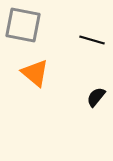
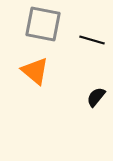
gray square: moved 20 px right, 1 px up
orange triangle: moved 2 px up
